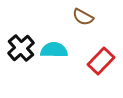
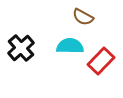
cyan semicircle: moved 16 px right, 4 px up
